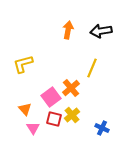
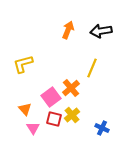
orange arrow: rotated 12 degrees clockwise
